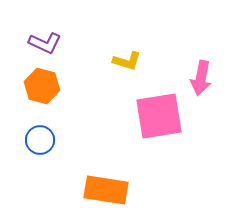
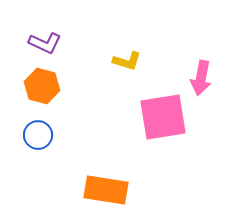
pink square: moved 4 px right, 1 px down
blue circle: moved 2 px left, 5 px up
